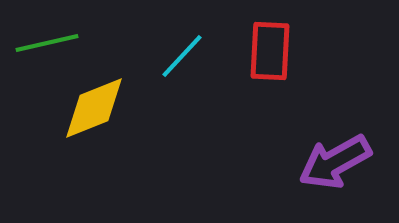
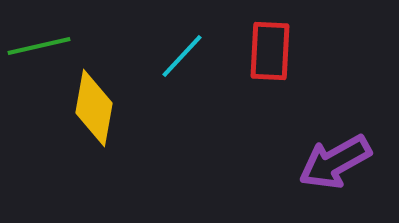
green line: moved 8 px left, 3 px down
yellow diamond: rotated 58 degrees counterclockwise
